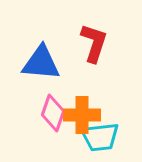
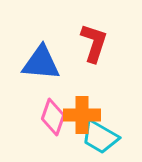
pink diamond: moved 4 px down
cyan trapezoid: rotated 36 degrees clockwise
